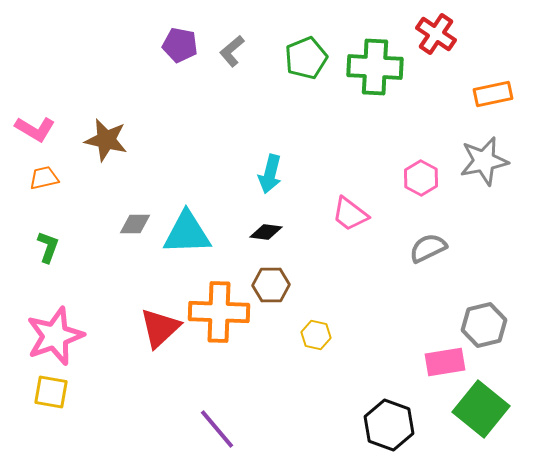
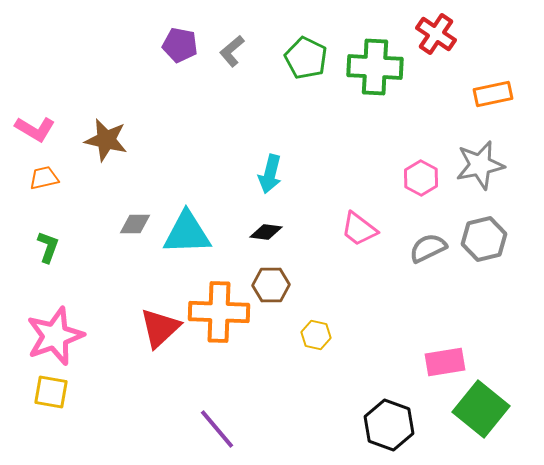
green pentagon: rotated 24 degrees counterclockwise
gray star: moved 4 px left, 4 px down
pink trapezoid: moved 9 px right, 15 px down
gray hexagon: moved 86 px up
